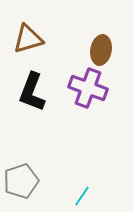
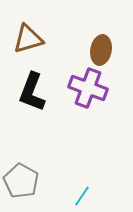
gray pentagon: rotated 24 degrees counterclockwise
